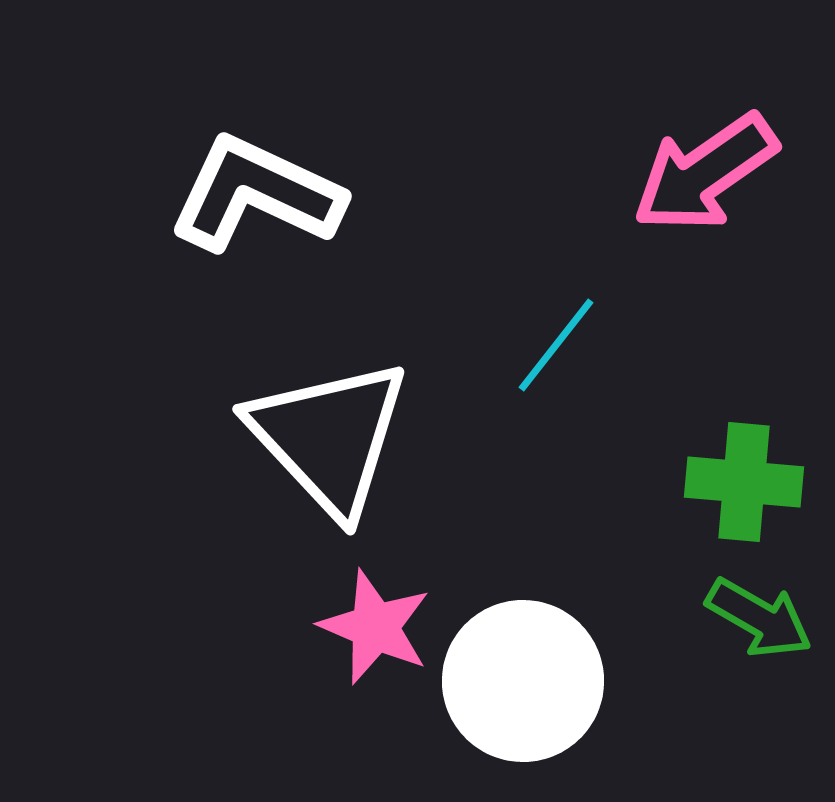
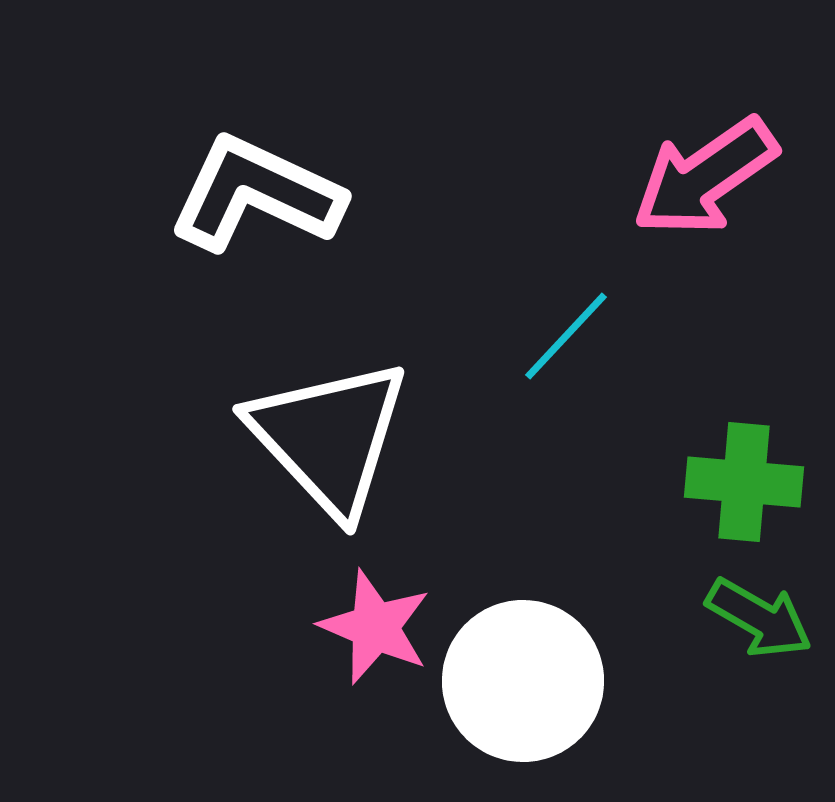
pink arrow: moved 4 px down
cyan line: moved 10 px right, 9 px up; rotated 5 degrees clockwise
